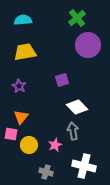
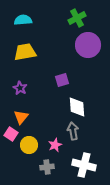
green cross: rotated 12 degrees clockwise
purple star: moved 1 px right, 2 px down
white diamond: rotated 40 degrees clockwise
pink square: rotated 24 degrees clockwise
white cross: moved 1 px up
gray cross: moved 1 px right, 5 px up; rotated 24 degrees counterclockwise
